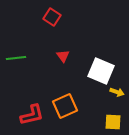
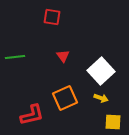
red square: rotated 24 degrees counterclockwise
green line: moved 1 px left, 1 px up
white square: rotated 24 degrees clockwise
yellow arrow: moved 16 px left, 6 px down
orange square: moved 8 px up
